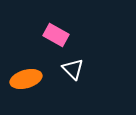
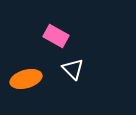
pink rectangle: moved 1 px down
